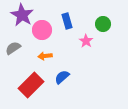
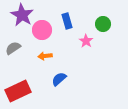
blue semicircle: moved 3 px left, 2 px down
red rectangle: moved 13 px left, 6 px down; rotated 20 degrees clockwise
